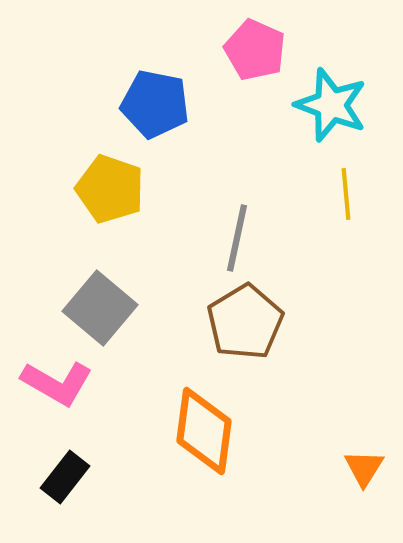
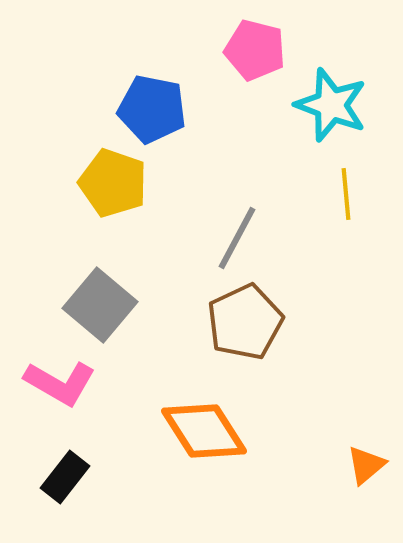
pink pentagon: rotated 10 degrees counterclockwise
blue pentagon: moved 3 px left, 5 px down
yellow pentagon: moved 3 px right, 6 px up
gray line: rotated 16 degrees clockwise
gray square: moved 3 px up
brown pentagon: rotated 6 degrees clockwise
pink L-shape: moved 3 px right
orange diamond: rotated 40 degrees counterclockwise
orange triangle: moved 2 px right, 3 px up; rotated 18 degrees clockwise
